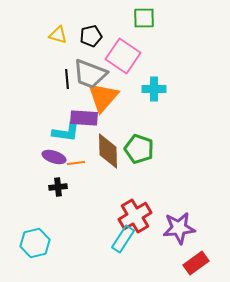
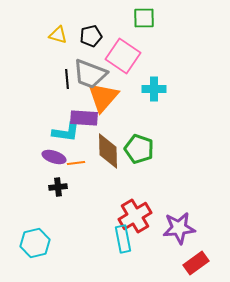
cyan rectangle: rotated 44 degrees counterclockwise
